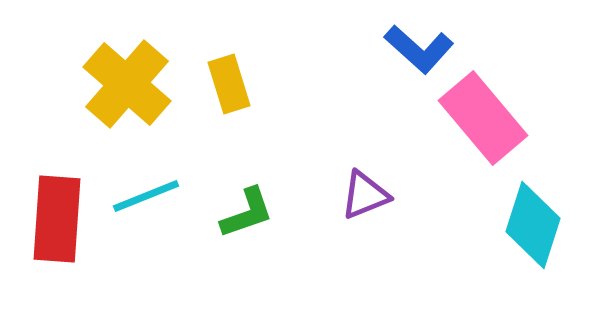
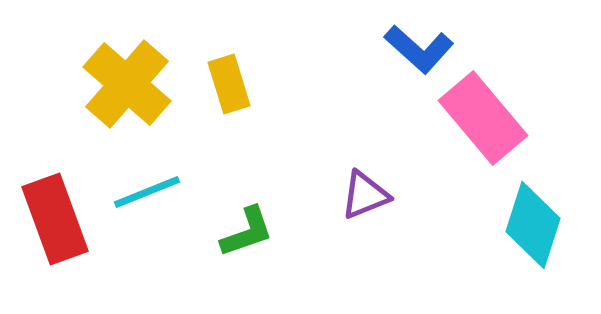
cyan line: moved 1 px right, 4 px up
green L-shape: moved 19 px down
red rectangle: moved 2 px left; rotated 24 degrees counterclockwise
